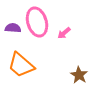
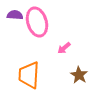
purple semicircle: moved 2 px right, 13 px up
pink arrow: moved 15 px down
orange trapezoid: moved 8 px right, 10 px down; rotated 52 degrees clockwise
